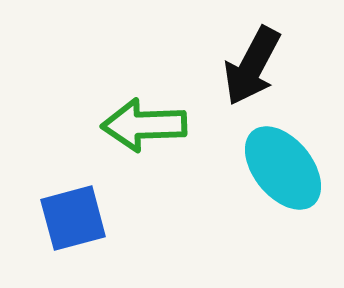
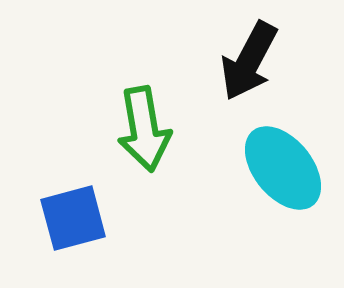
black arrow: moved 3 px left, 5 px up
green arrow: moved 4 px down; rotated 98 degrees counterclockwise
